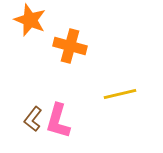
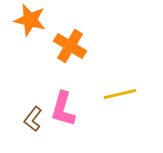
orange star: rotated 8 degrees counterclockwise
orange cross: rotated 16 degrees clockwise
pink L-shape: moved 5 px right, 12 px up
